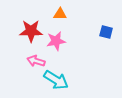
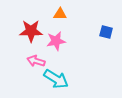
cyan arrow: moved 1 px up
